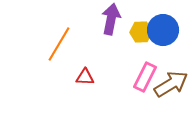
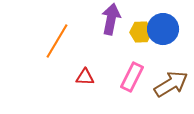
blue circle: moved 1 px up
orange line: moved 2 px left, 3 px up
pink rectangle: moved 13 px left
